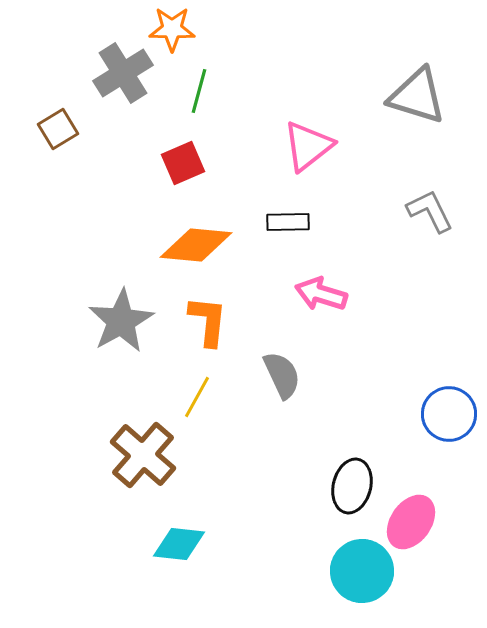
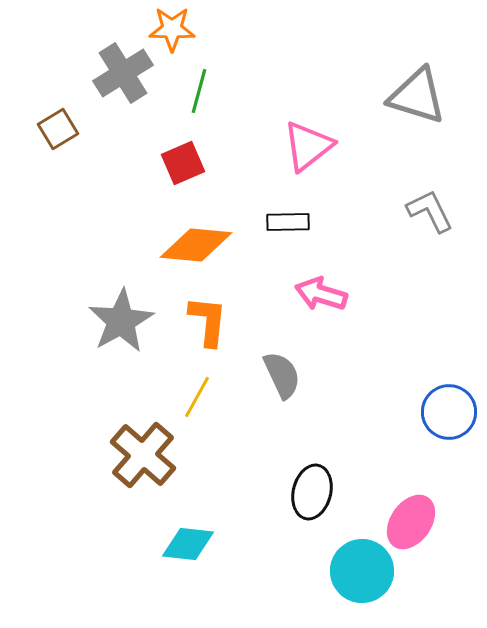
blue circle: moved 2 px up
black ellipse: moved 40 px left, 6 px down
cyan diamond: moved 9 px right
